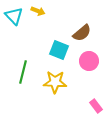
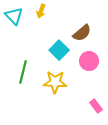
yellow arrow: moved 3 px right; rotated 88 degrees clockwise
cyan square: rotated 24 degrees clockwise
